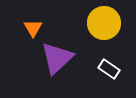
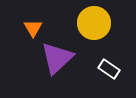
yellow circle: moved 10 px left
